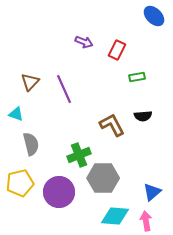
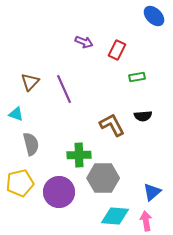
green cross: rotated 20 degrees clockwise
